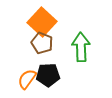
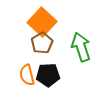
brown pentagon: rotated 20 degrees clockwise
green arrow: rotated 16 degrees counterclockwise
orange semicircle: moved 4 px up; rotated 50 degrees counterclockwise
